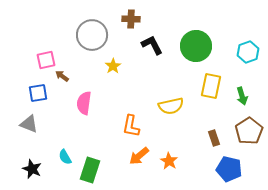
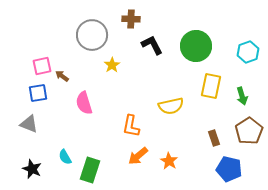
pink square: moved 4 px left, 6 px down
yellow star: moved 1 px left, 1 px up
pink semicircle: rotated 25 degrees counterclockwise
orange arrow: moved 1 px left
